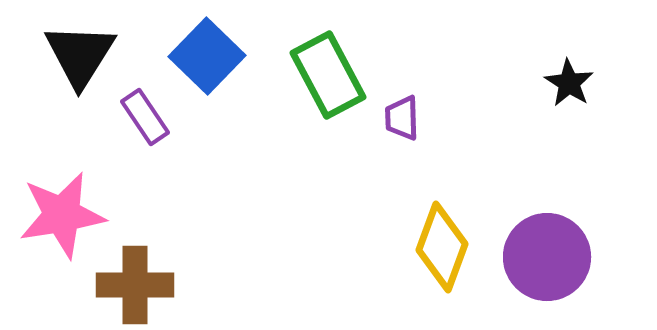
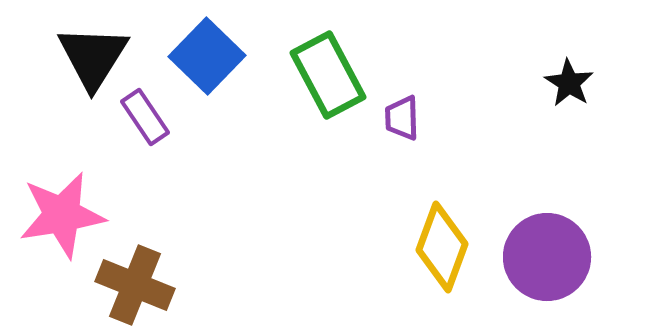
black triangle: moved 13 px right, 2 px down
brown cross: rotated 22 degrees clockwise
